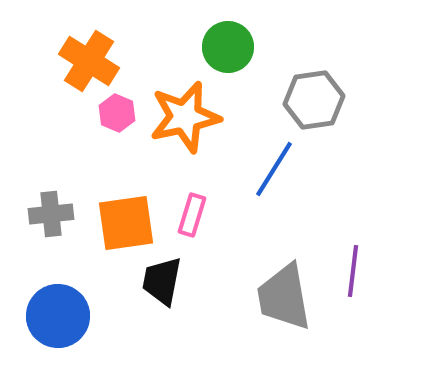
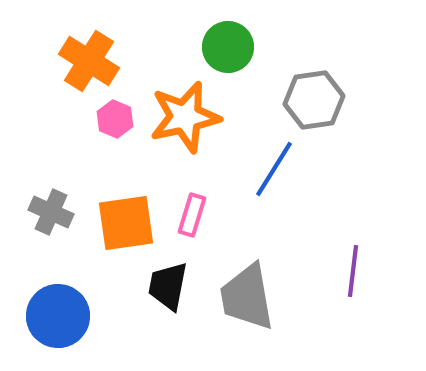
pink hexagon: moved 2 px left, 6 px down
gray cross: moved 2 px up; rotated 30 degrees clockwise
black trapezoid: moved 6 px right, 5 px down
gray trapezoid: moved 37 px left
